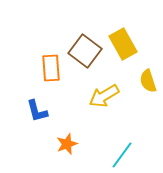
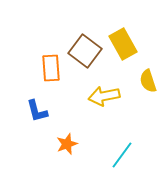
yellow arrow: rotated 20 degrees clockwise
